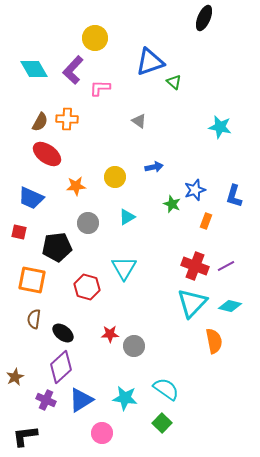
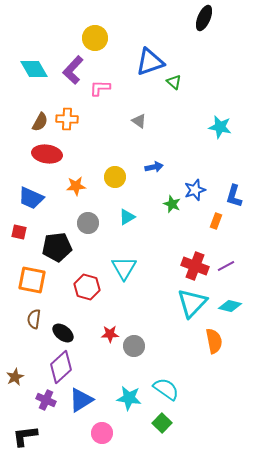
red ellipse at (47, 154): rotated 28 degrees counterclockwise
orange rectangle at (206, 221): moved 10 px right
cyan star at (125, 398): moved 4 px right
